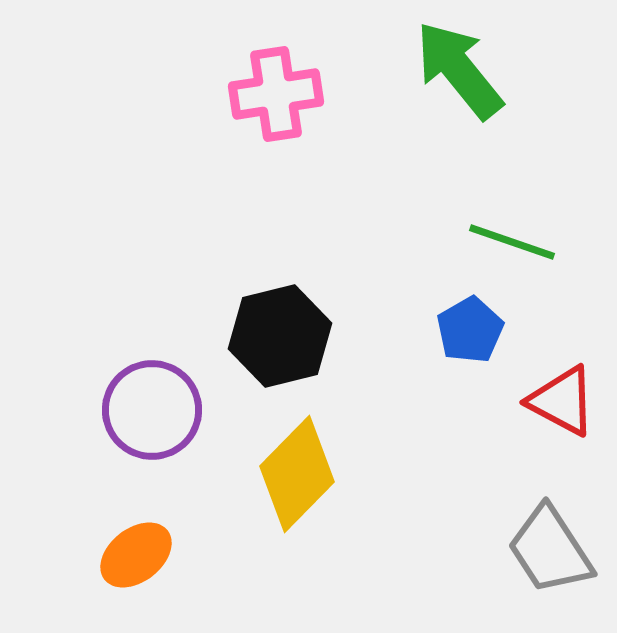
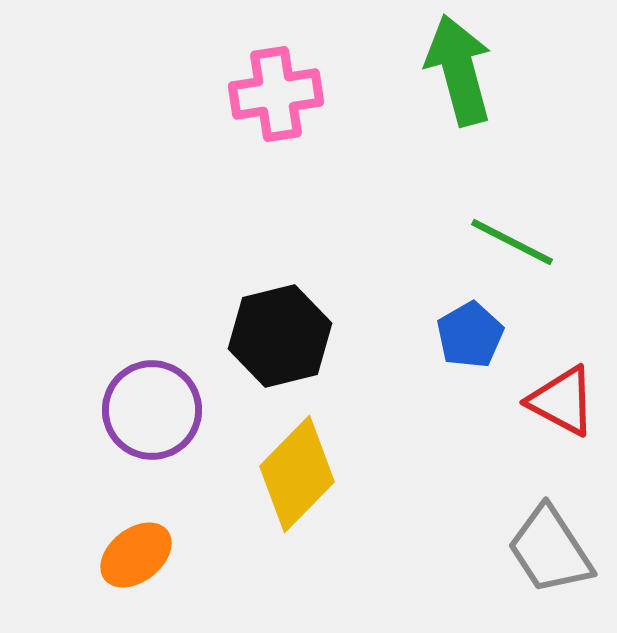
green arrow: rotated 24 degrees clockwise
green line: rotated 8 degrees clockwise
blue pentagon: moved 5 px down
